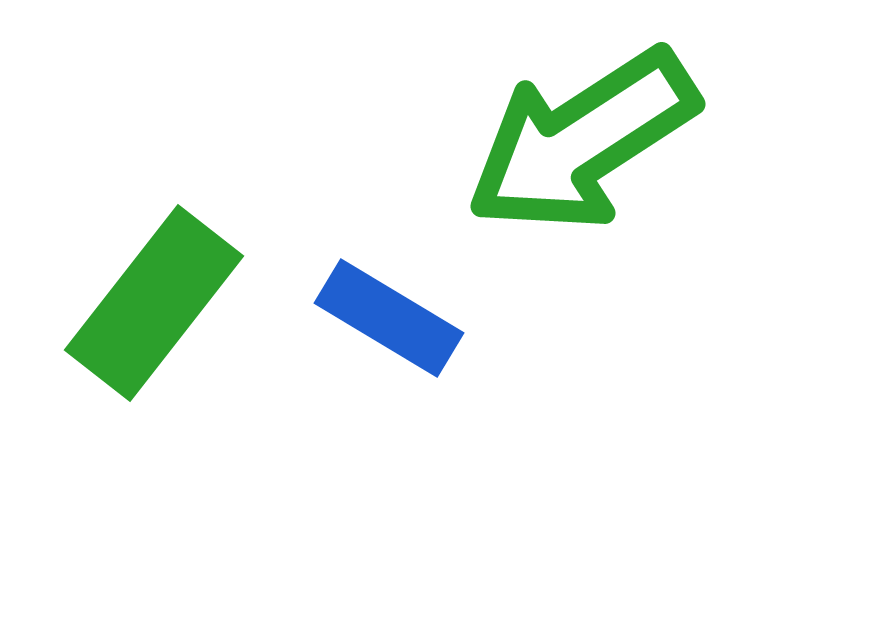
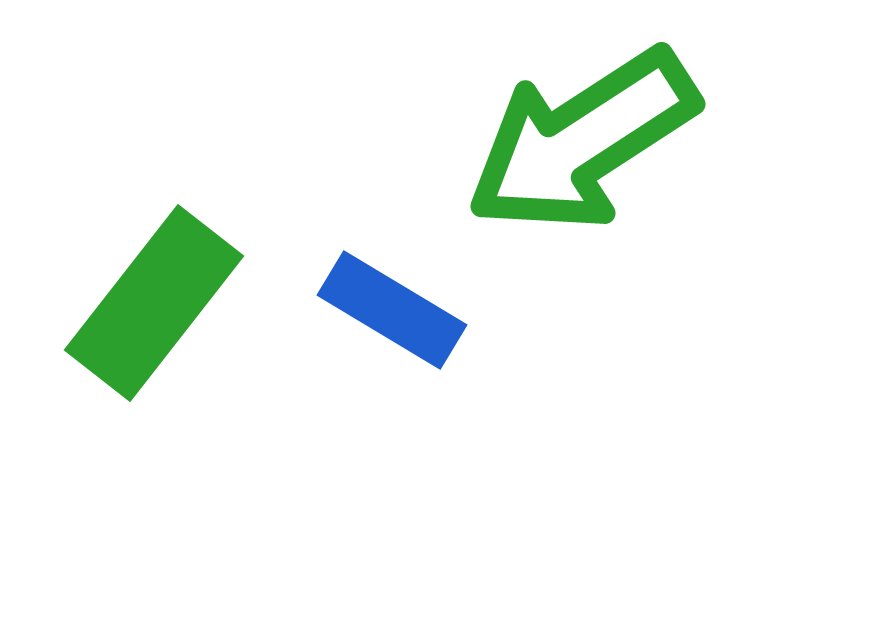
blue rectangle: moved 3 px right, 8 px up
